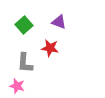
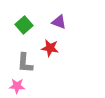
pink star: rotated 14 degrees counterclockwise
